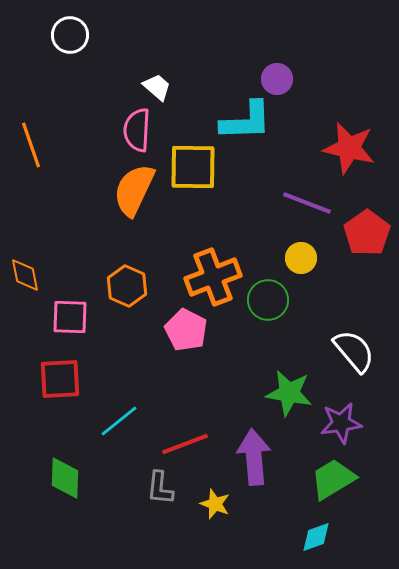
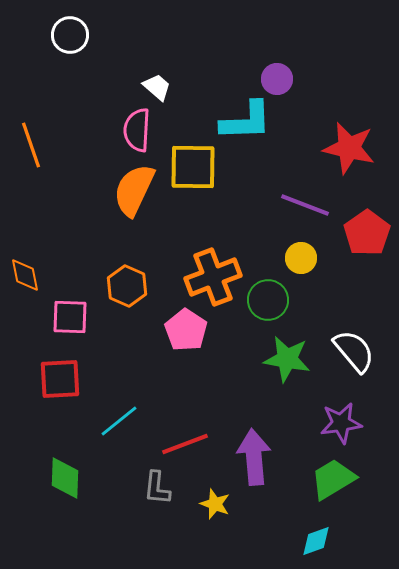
purple line: moved 2 px left, 2 px down
pink pentagon: rotated 6 degrees clockwise
green star: moved 2 px left, 34 px up
gray L-shape: moved 3 px left
cyan diamond: moved 4 px down
